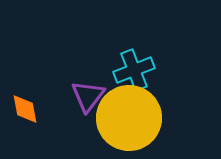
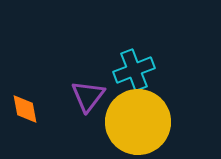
yellow circle: moved 9 px right, 4 px down
